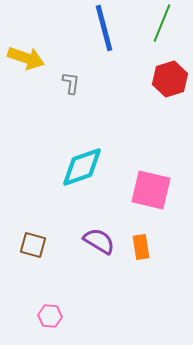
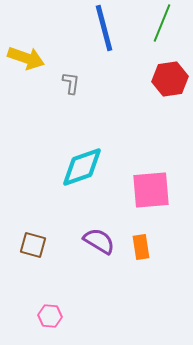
red hexagon: rotated 8 degrees clockwise
pink square: rotated 18 degrees counterclockwise
